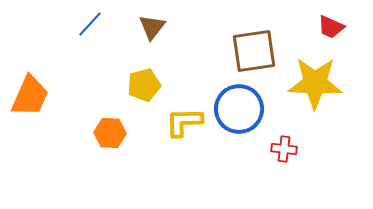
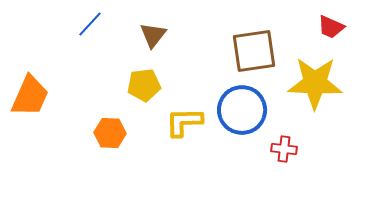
brown triangle: moved 1 px right, 8 px down
yellow pentagon: rotated 8 degrees clockwise
blue circle: moved 3 px right, 1 px down
